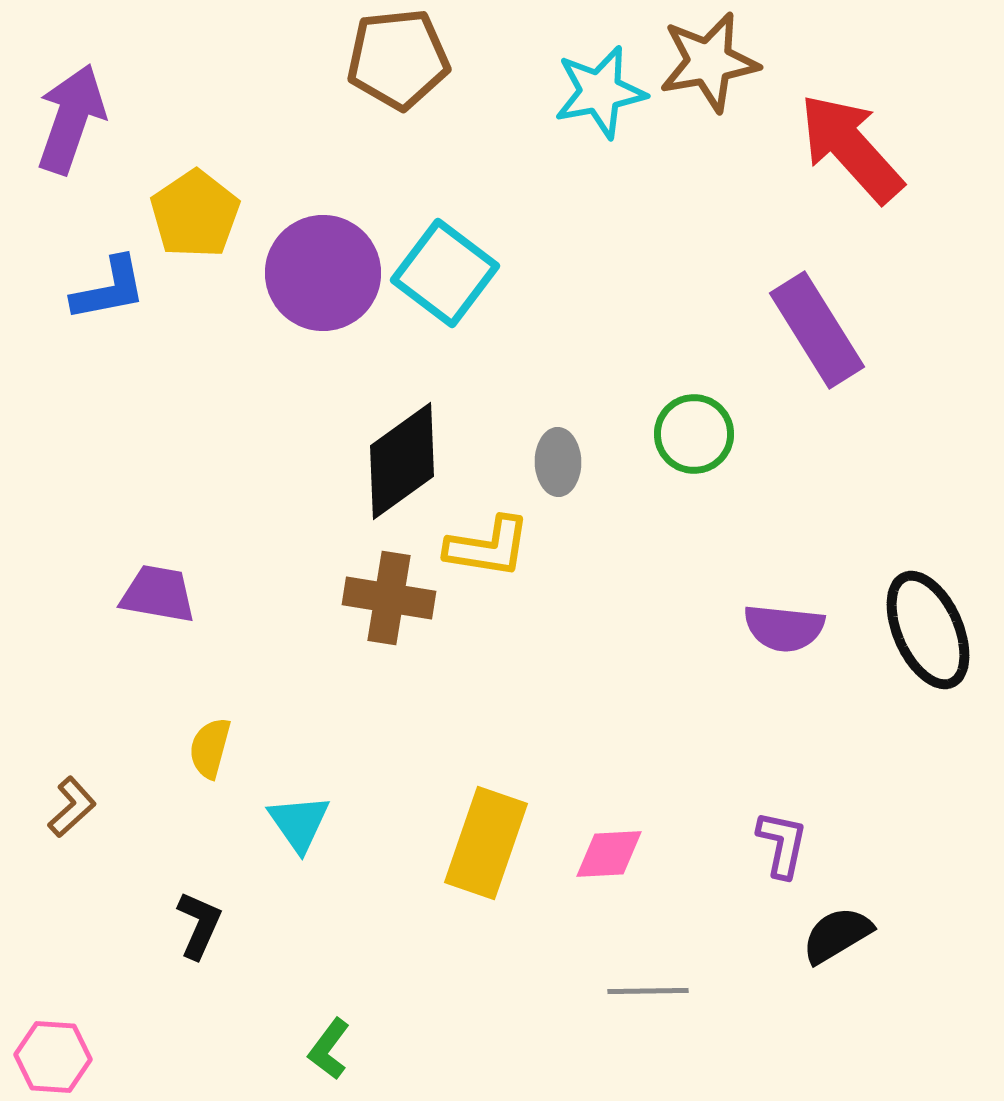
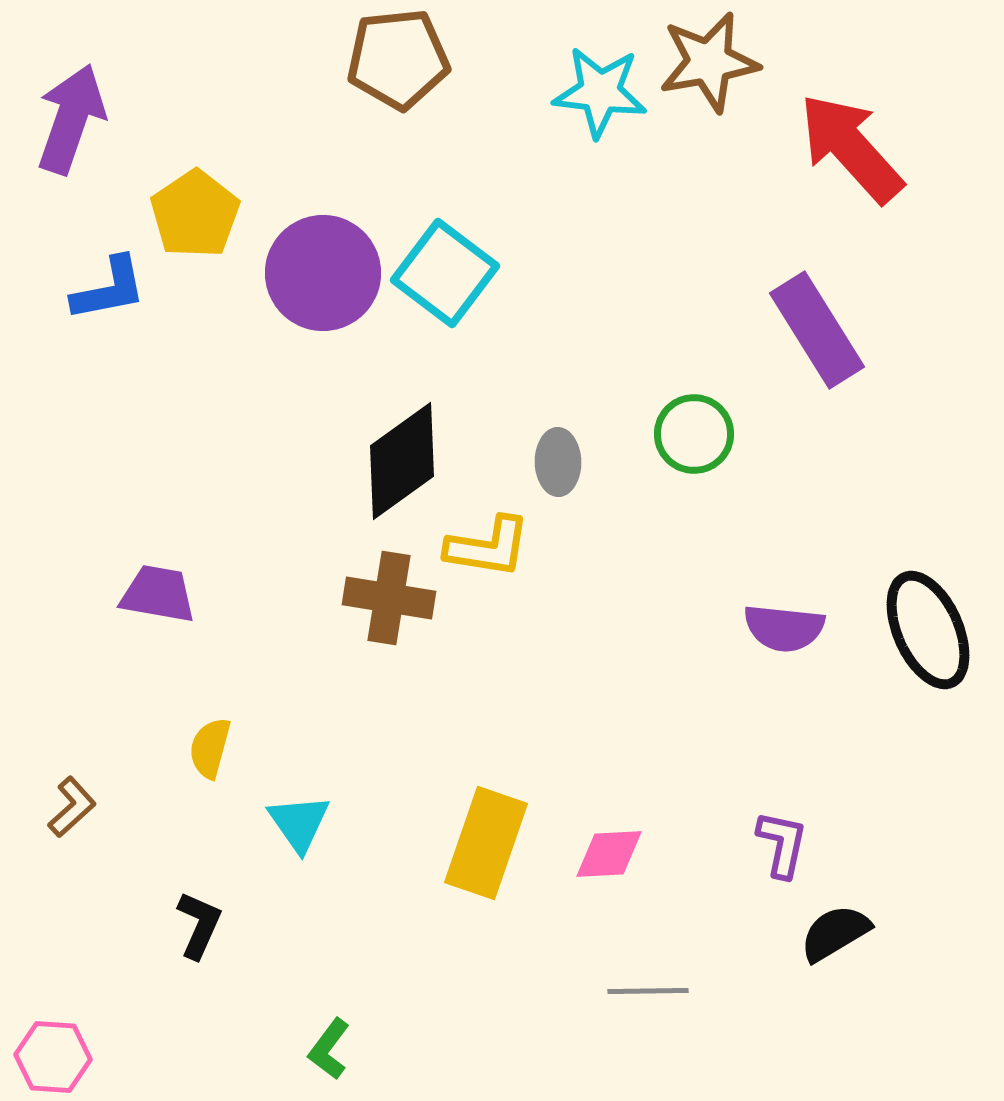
cyan star: rotated 18 degrees clockwise
black semicircle: moved 2 px left, 2 px up
